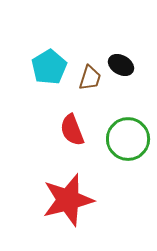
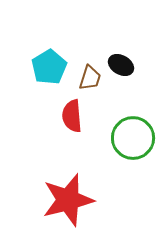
red semicircle: moved 14 px up; rotated 16 degrees clockwise
green circle: moved 5 px right, 1 px up
